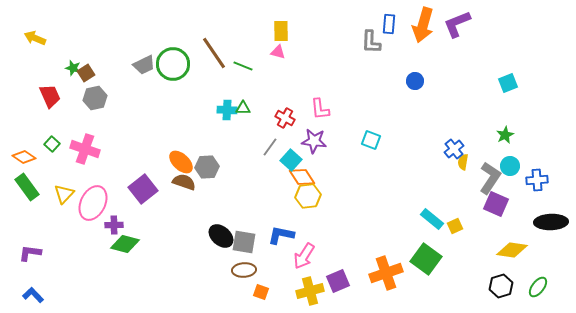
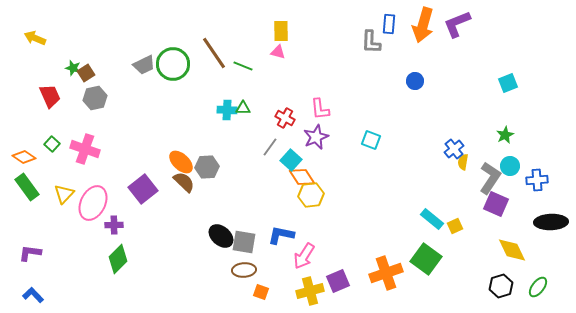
purple star at (314, 141): moved 2 px right, 4 px up; rotated 30 degrees counterclockwise
brown semicircle at (184, 182): rotated 25 degrees clockwise
yellow hexagon at (308, 196): moved 3 px right, 1 px up
green diamond at (125, 244): moved 7 px left, 15 px down; rotated 60 degrees counterclockwise
yellow diamond at (512, 250): rotated 56 degrees clockwise
